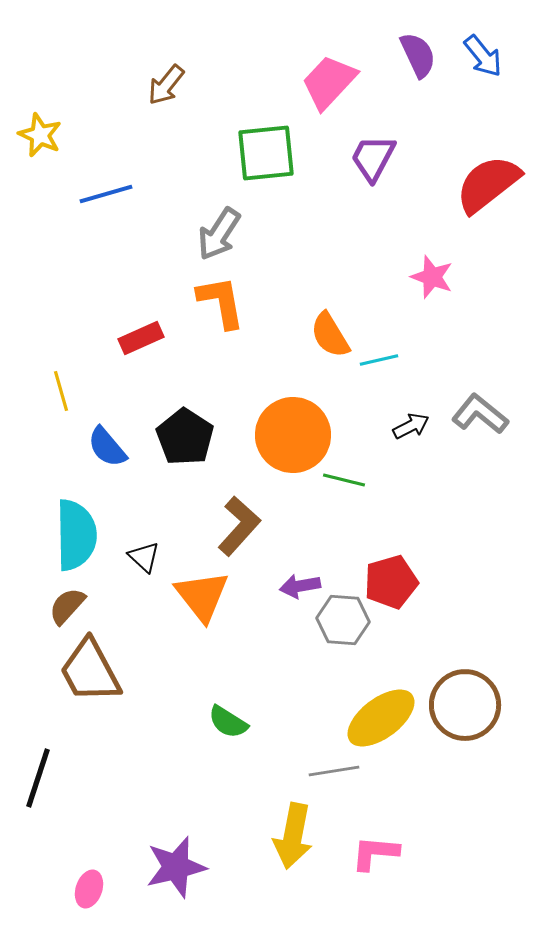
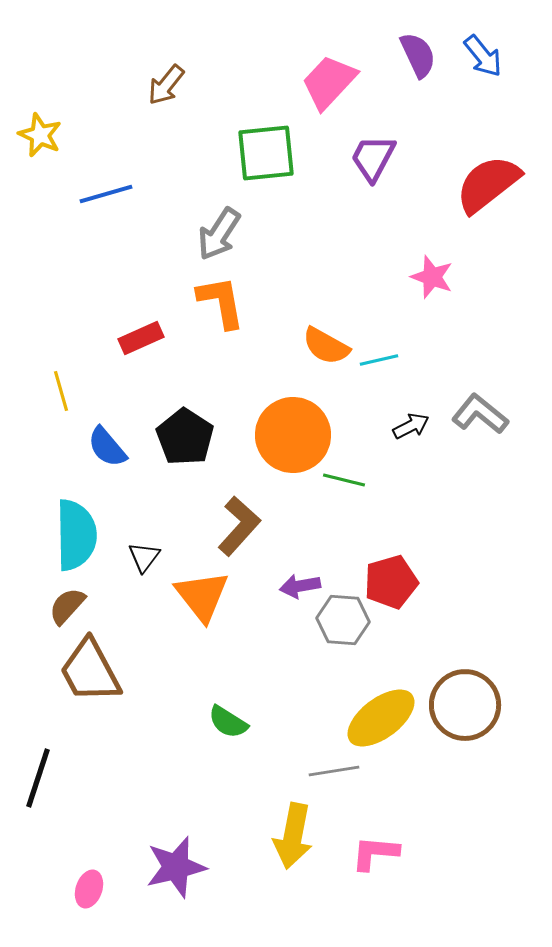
orange semicircle: moved 4 px left, 11 px down; rotated 30 degrees counterclockwise
black triangle: rotated 24 degrees clockwise
